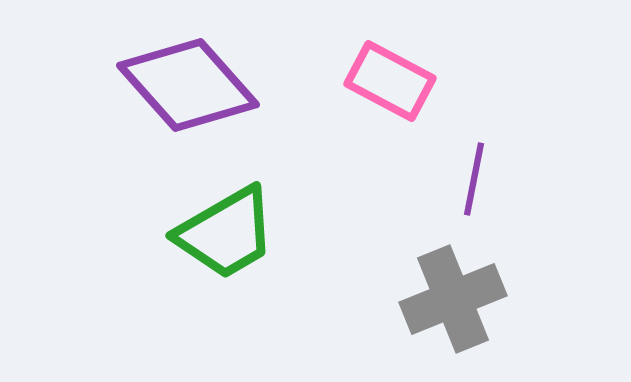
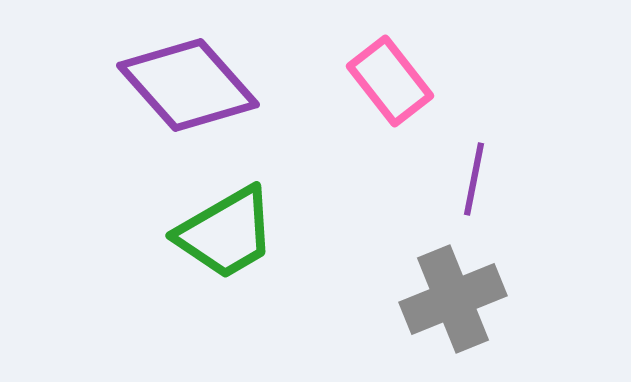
pink rectangle: rotated 24 degrees clockwise
